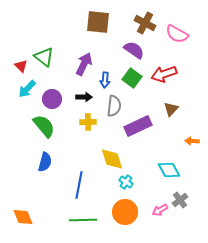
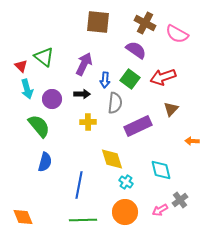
purple semicircle: moved 2 px right
red arrow: moved 1 px left, 3 px down
green square: moved 2 px left, 1 px down
cyan arrow: rotated 60 degrees counterclockwise
black arrow: moved 2 px left, 3 px up
gray semicircle: moved 1 px right, 3 px up
green semicircle: moved 5 px left
cyan diamond: moved 8 px left; rotated 15 degrees clockwise
